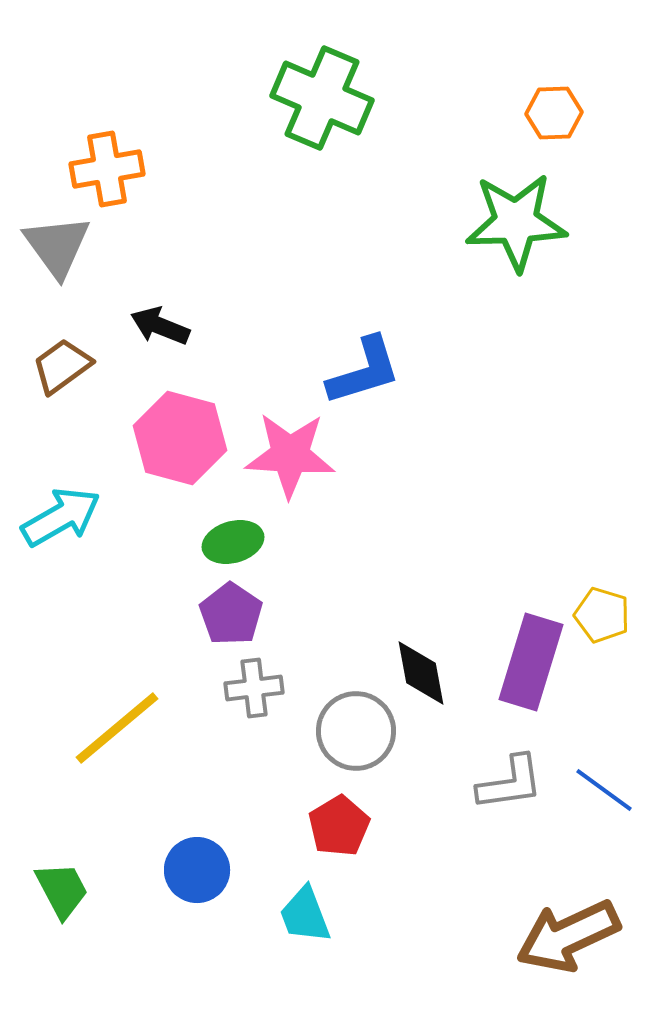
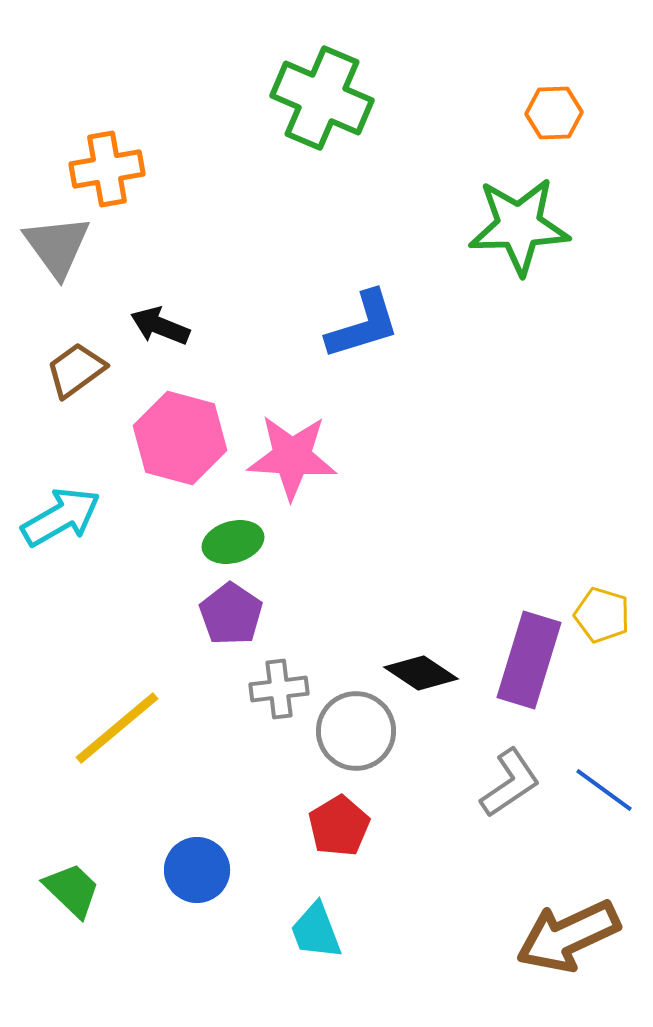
green star: moved 3 px right, 4 px down
brown trapezoid: moved 14 px right, 4 px down
blue L-shape: moved 1 px left, 46 px up
pink star: moved 2 px right, 2 px down
purple rectangle: moved 2 px left, 2 px up
black diamond: rotated 46 degrees counterclockwise
gray cross: moved 25 px right, 1 px down
gray L-shape: rotated 26 degrees counterclockwise
green trapezoid: moved 10 px right; rotated 18 degrees counterclockwise
cyan trapezoid: moved 11 px right, 16 px down
